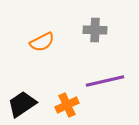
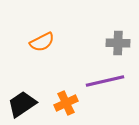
gray cross: moved 23 px right, 13 px down
orange cross: moved 1 px left, 2 px up
